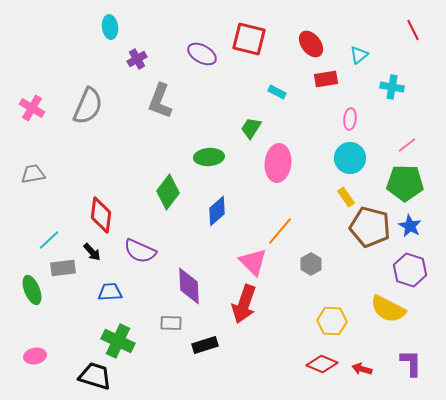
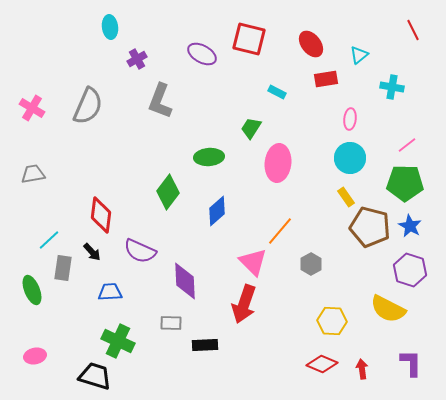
gray rectangle at (63, 268): rotated 75 degrees counterclockwise
purple diamond at (189, 286): moved 4 px left, 5 px up
black rectangle at (205, 345): rotated 15 degrees clockwise
red arrow at (362, 369): rotated 66 degrees clockwise
